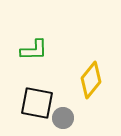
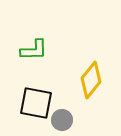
black square: moved 1 px left
gray circle: moved 1 px left, 2 px down
